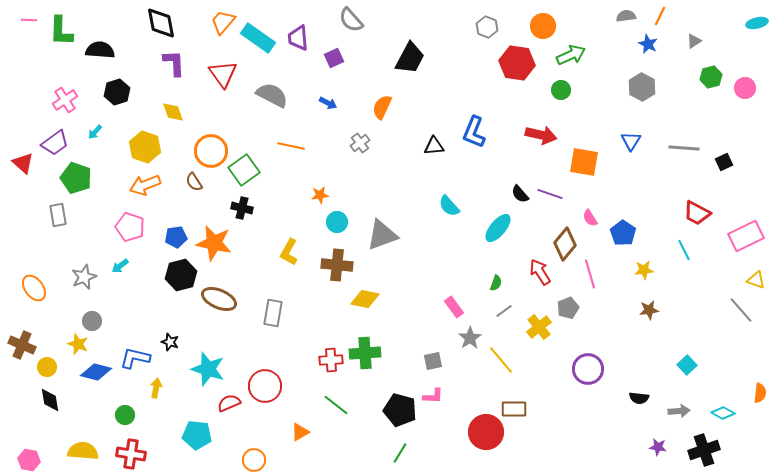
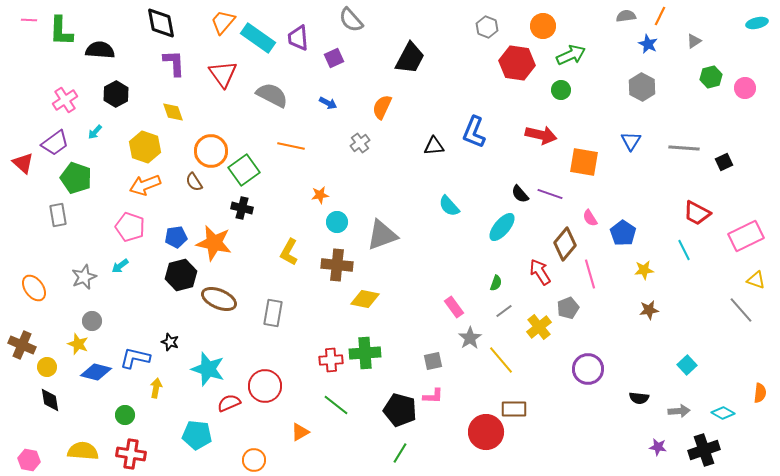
black hexagon at (117, 92): moved 1 px left, 2 px down; rotated 10 degrees counterclockwise
cyan ellipse at (498, 228): moved 4 px right, 1 px up
